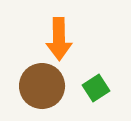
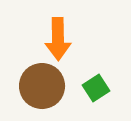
orange arrow: moved 1 px left
